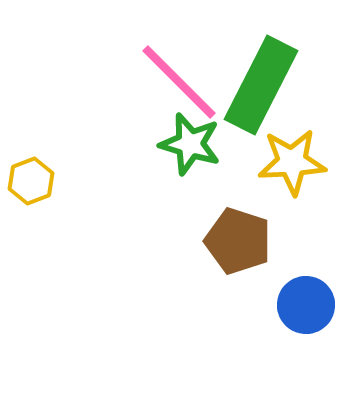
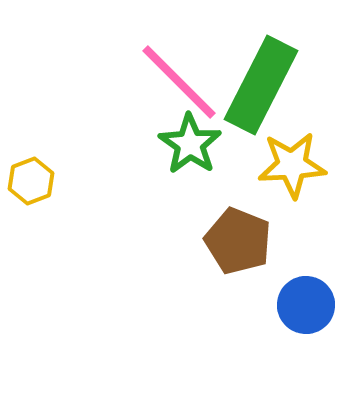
green star: rotated 18 degrees clockwise
yellow star: moved 3 px down
brown pentagon: rotated 4 degrees clockwise
